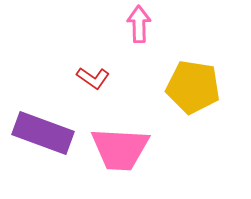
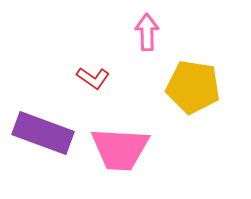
pink arrow: moved 8 px right, 8 px down
